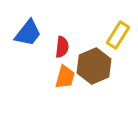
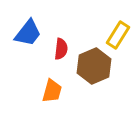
red semicircle: moved 1 px left, 2 px down
orange trapezoid: moved 13 px left, 14 px down
